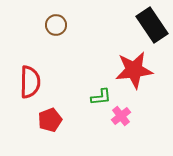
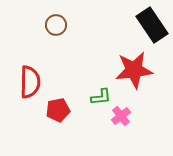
red pentagon: moved 8 px right, 10 px up; rotated 10 degrees clockwise
